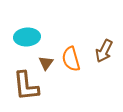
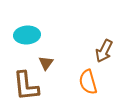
cyan ellipse: moved 2 px up
orange semicircle: moved 17 px right, 23 px down
